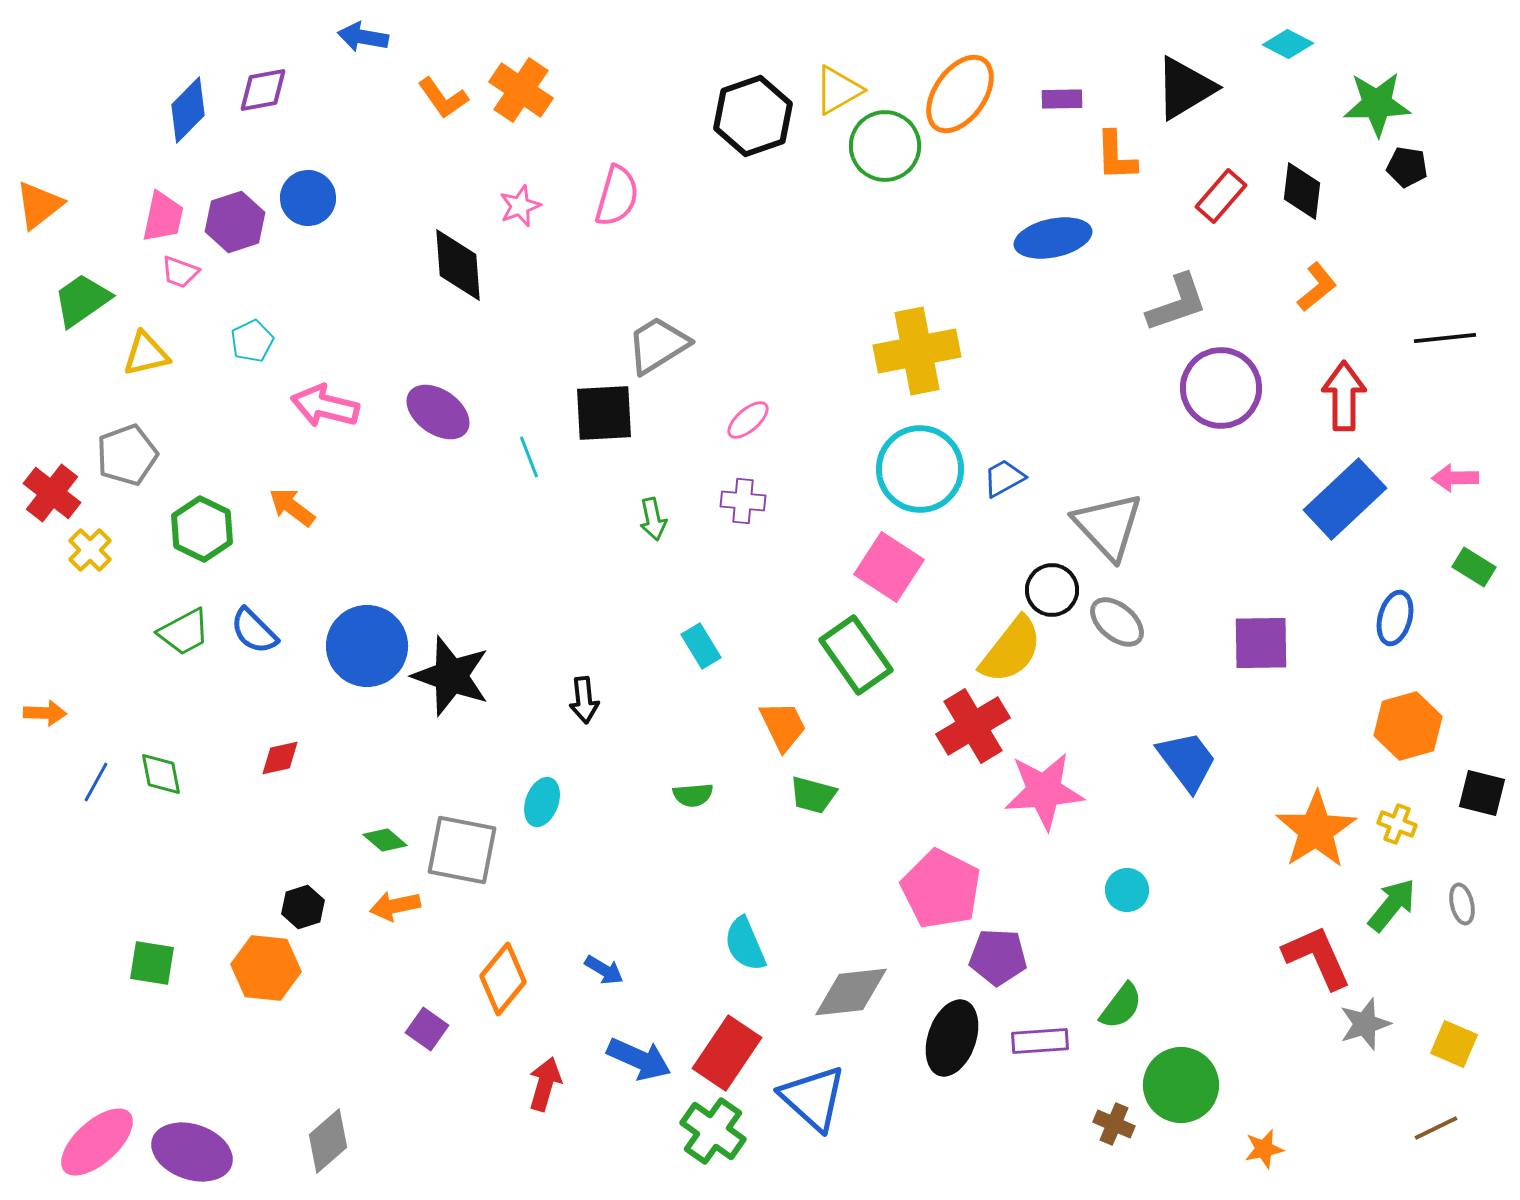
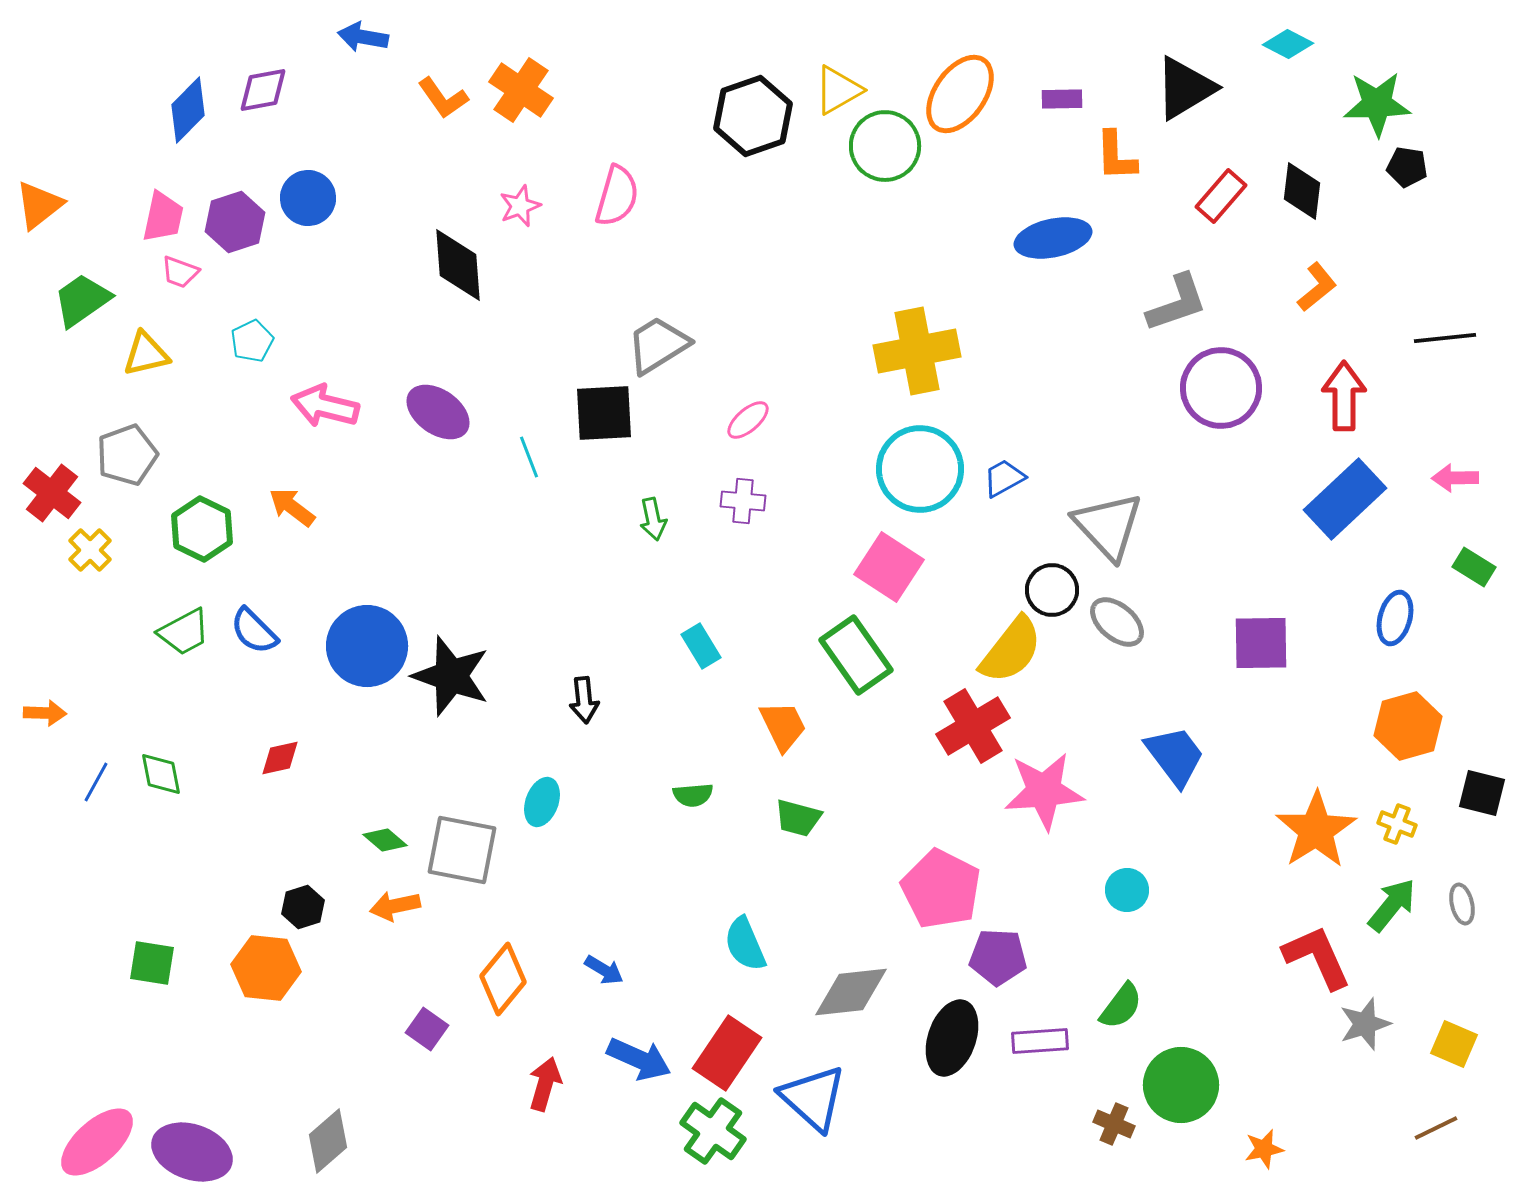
blue trapezoid at (1187, 761): moved 12 px left, 5 px up
green trapezoid at (813, 795): moved 15 px left, 23 px down
